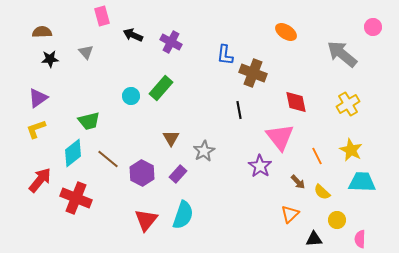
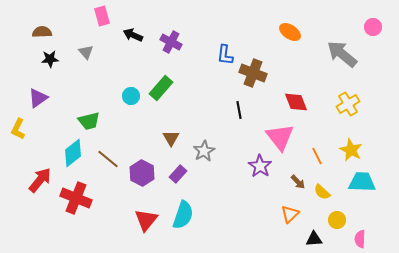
orange ellipse: moved 4 px right
red diamond: rotated 10 degrees counterclockwise
yellow L-shape: moved 18 px left; rotated 45 degrees counterclockwise
